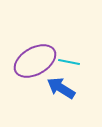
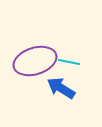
purple ellipse: rotated 12 degrees clockwise
